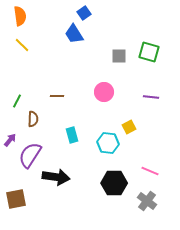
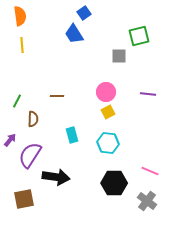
yellow line: rotated 42 degrees clockwise
green square: moved 10 px left, 16 px up; rotated 30 degrees counterclockwise
pink circle: moved 2 px right
purple line: moved 3 px left, 3 px up
yellow square: moved 21 px left, 15 px up
brown square: moved 8 px right
